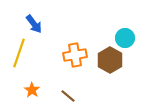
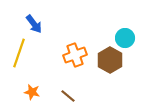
orange cross: rotated 10 degrees counterclockwise
orange star: moved 2 px down; rotated 21 degrees counterclockwise
